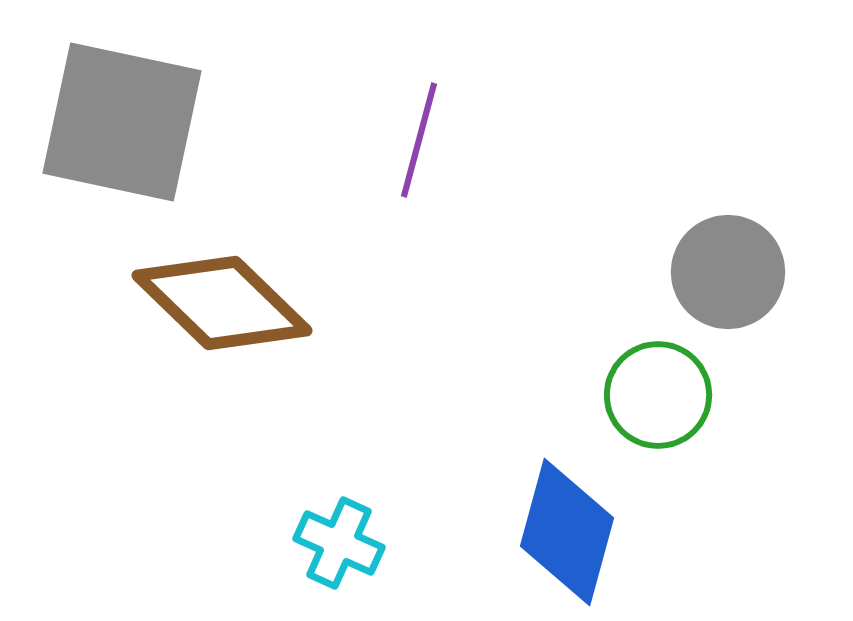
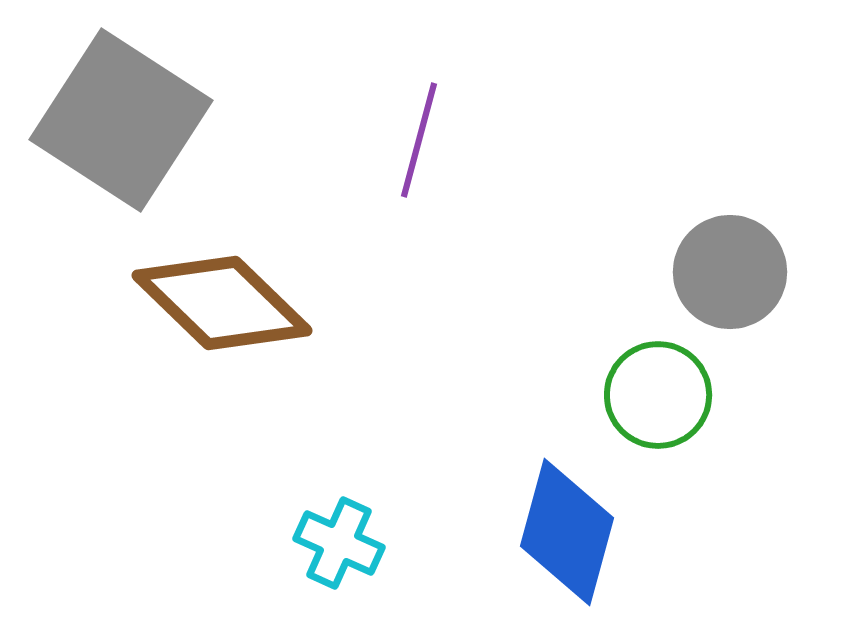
gray square: moved 1 px left, 2 px up; rotated 21 degrees clockwise
gray circle: moved 2 px right
